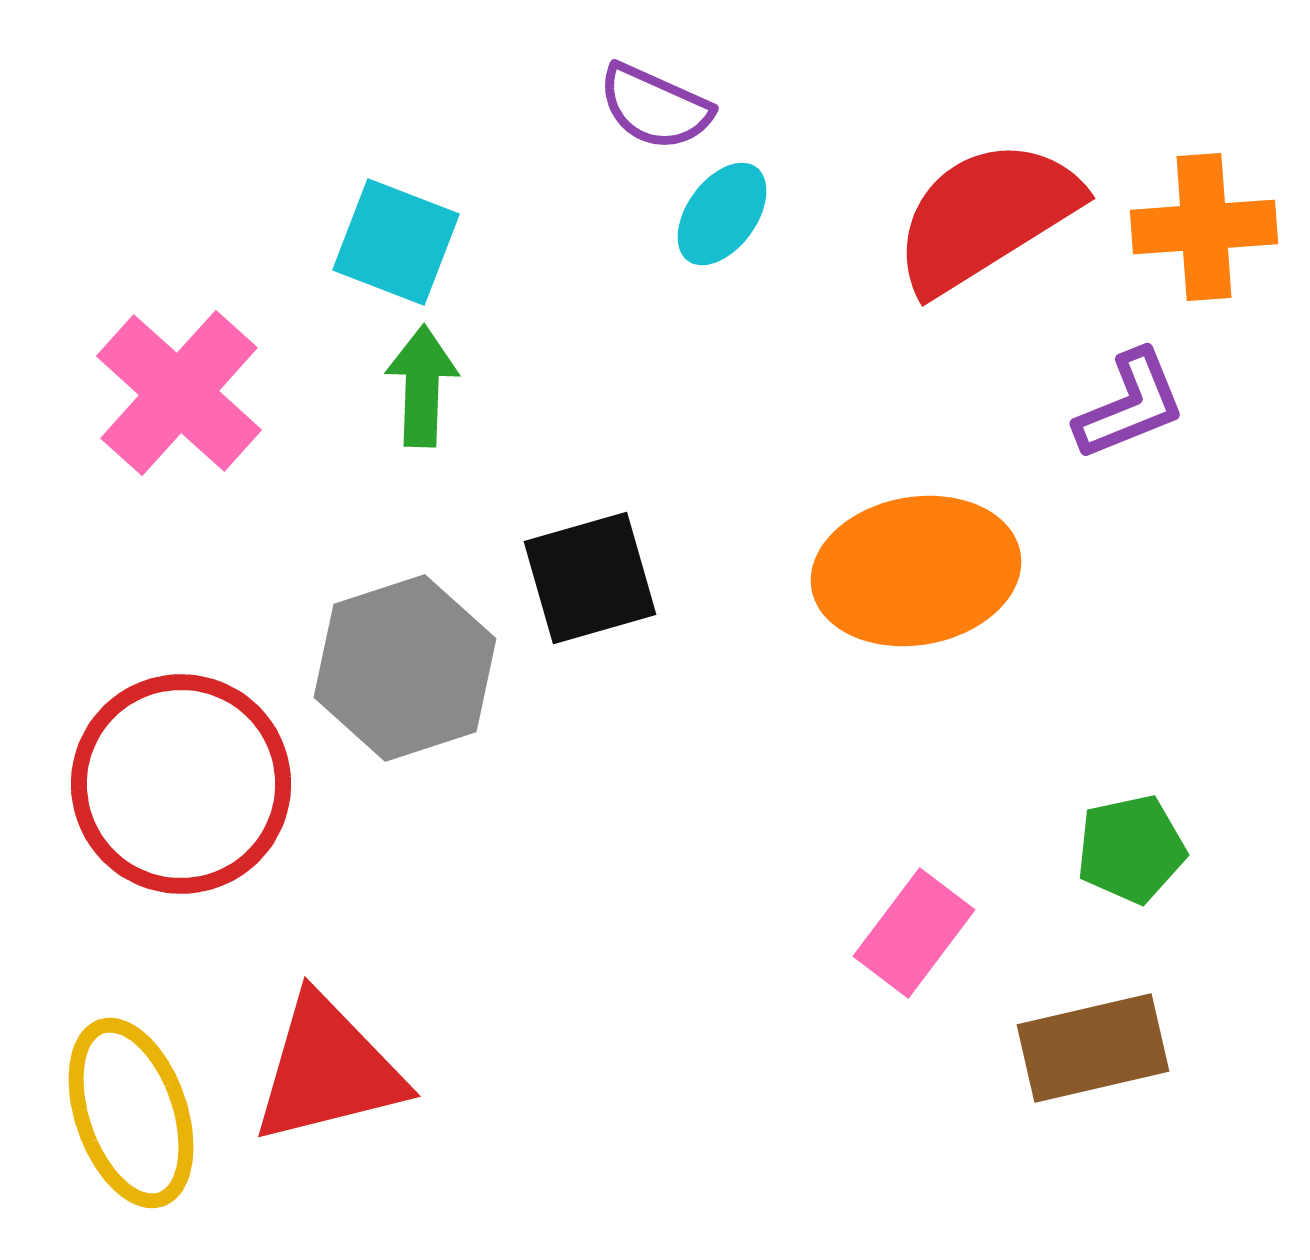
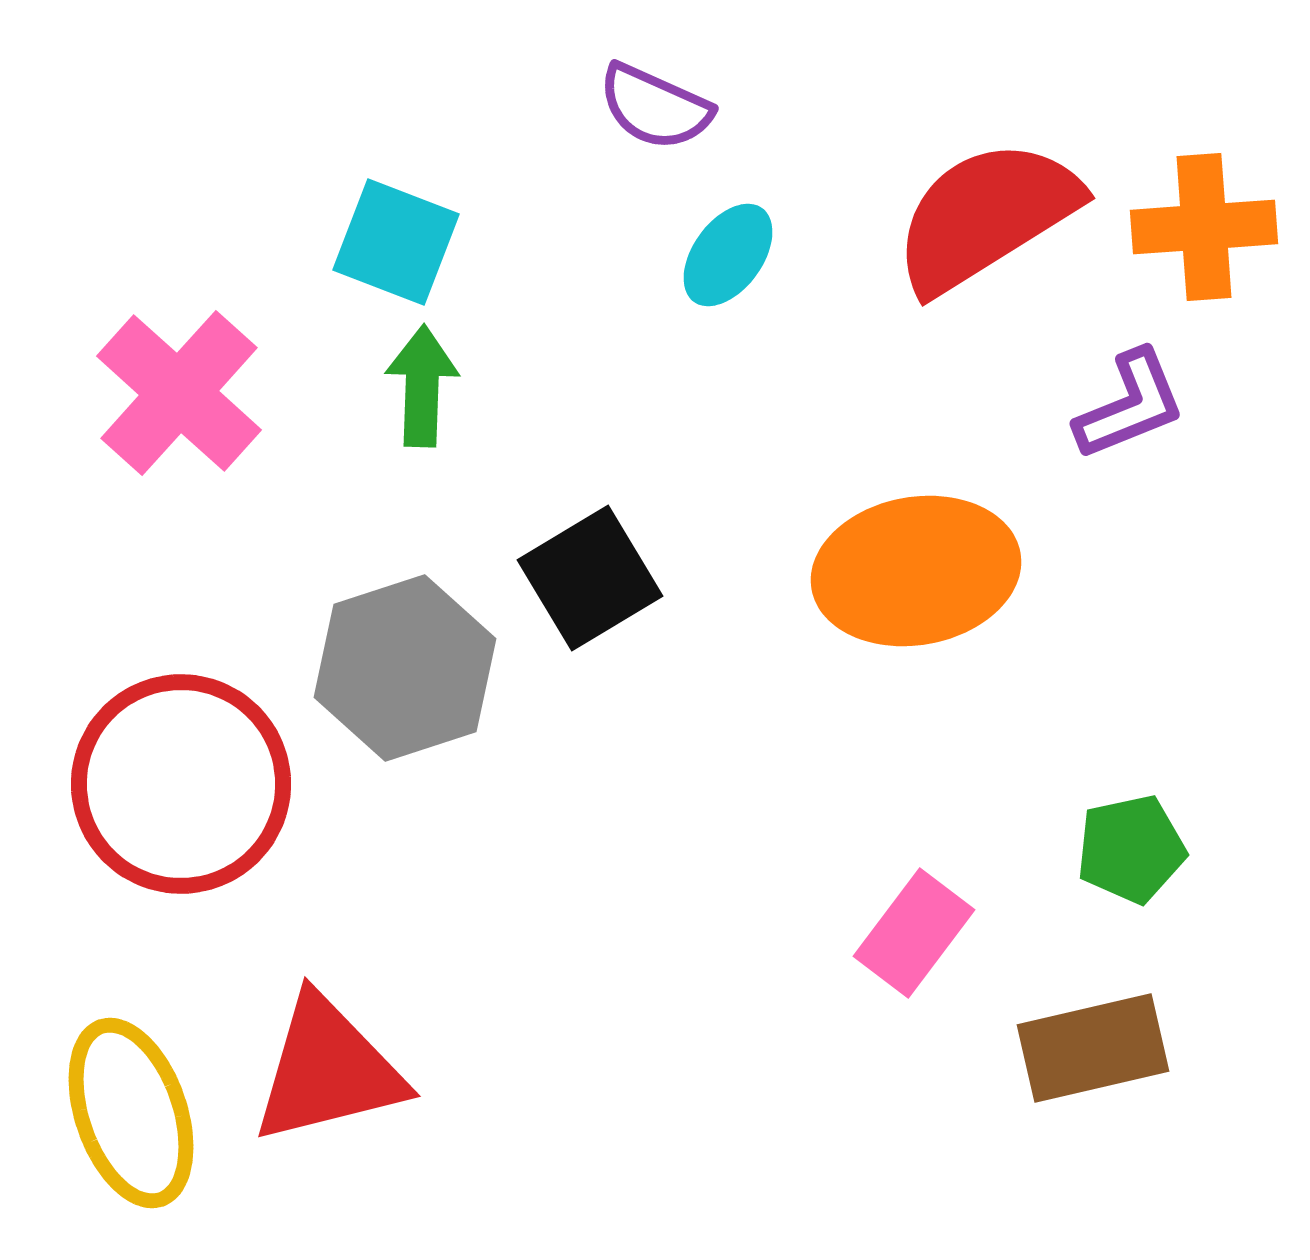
cyan ellipse: moved 6 px right, 41 px down
black square: rotated 15 degrees counterclockwise
